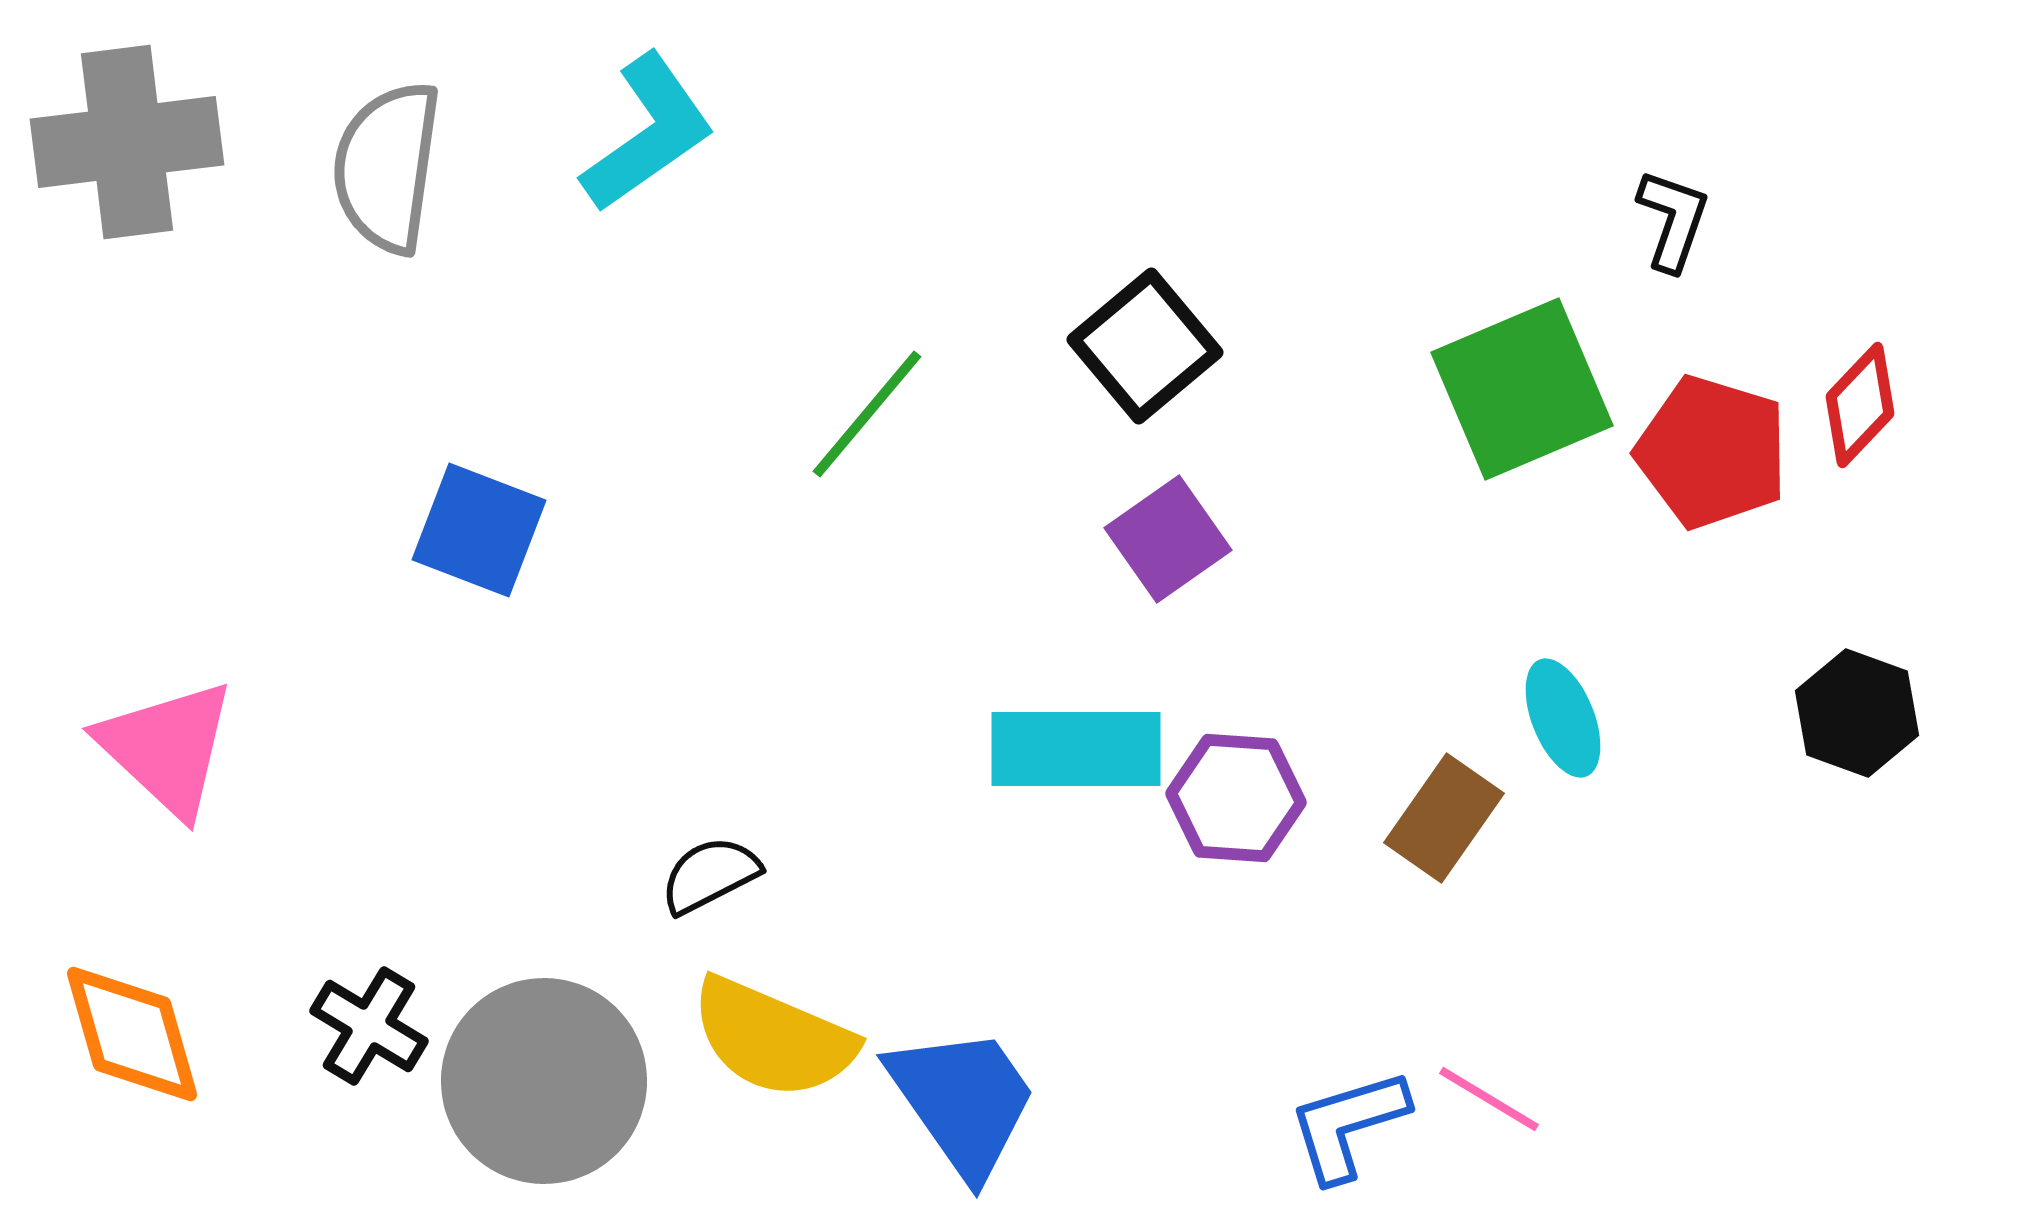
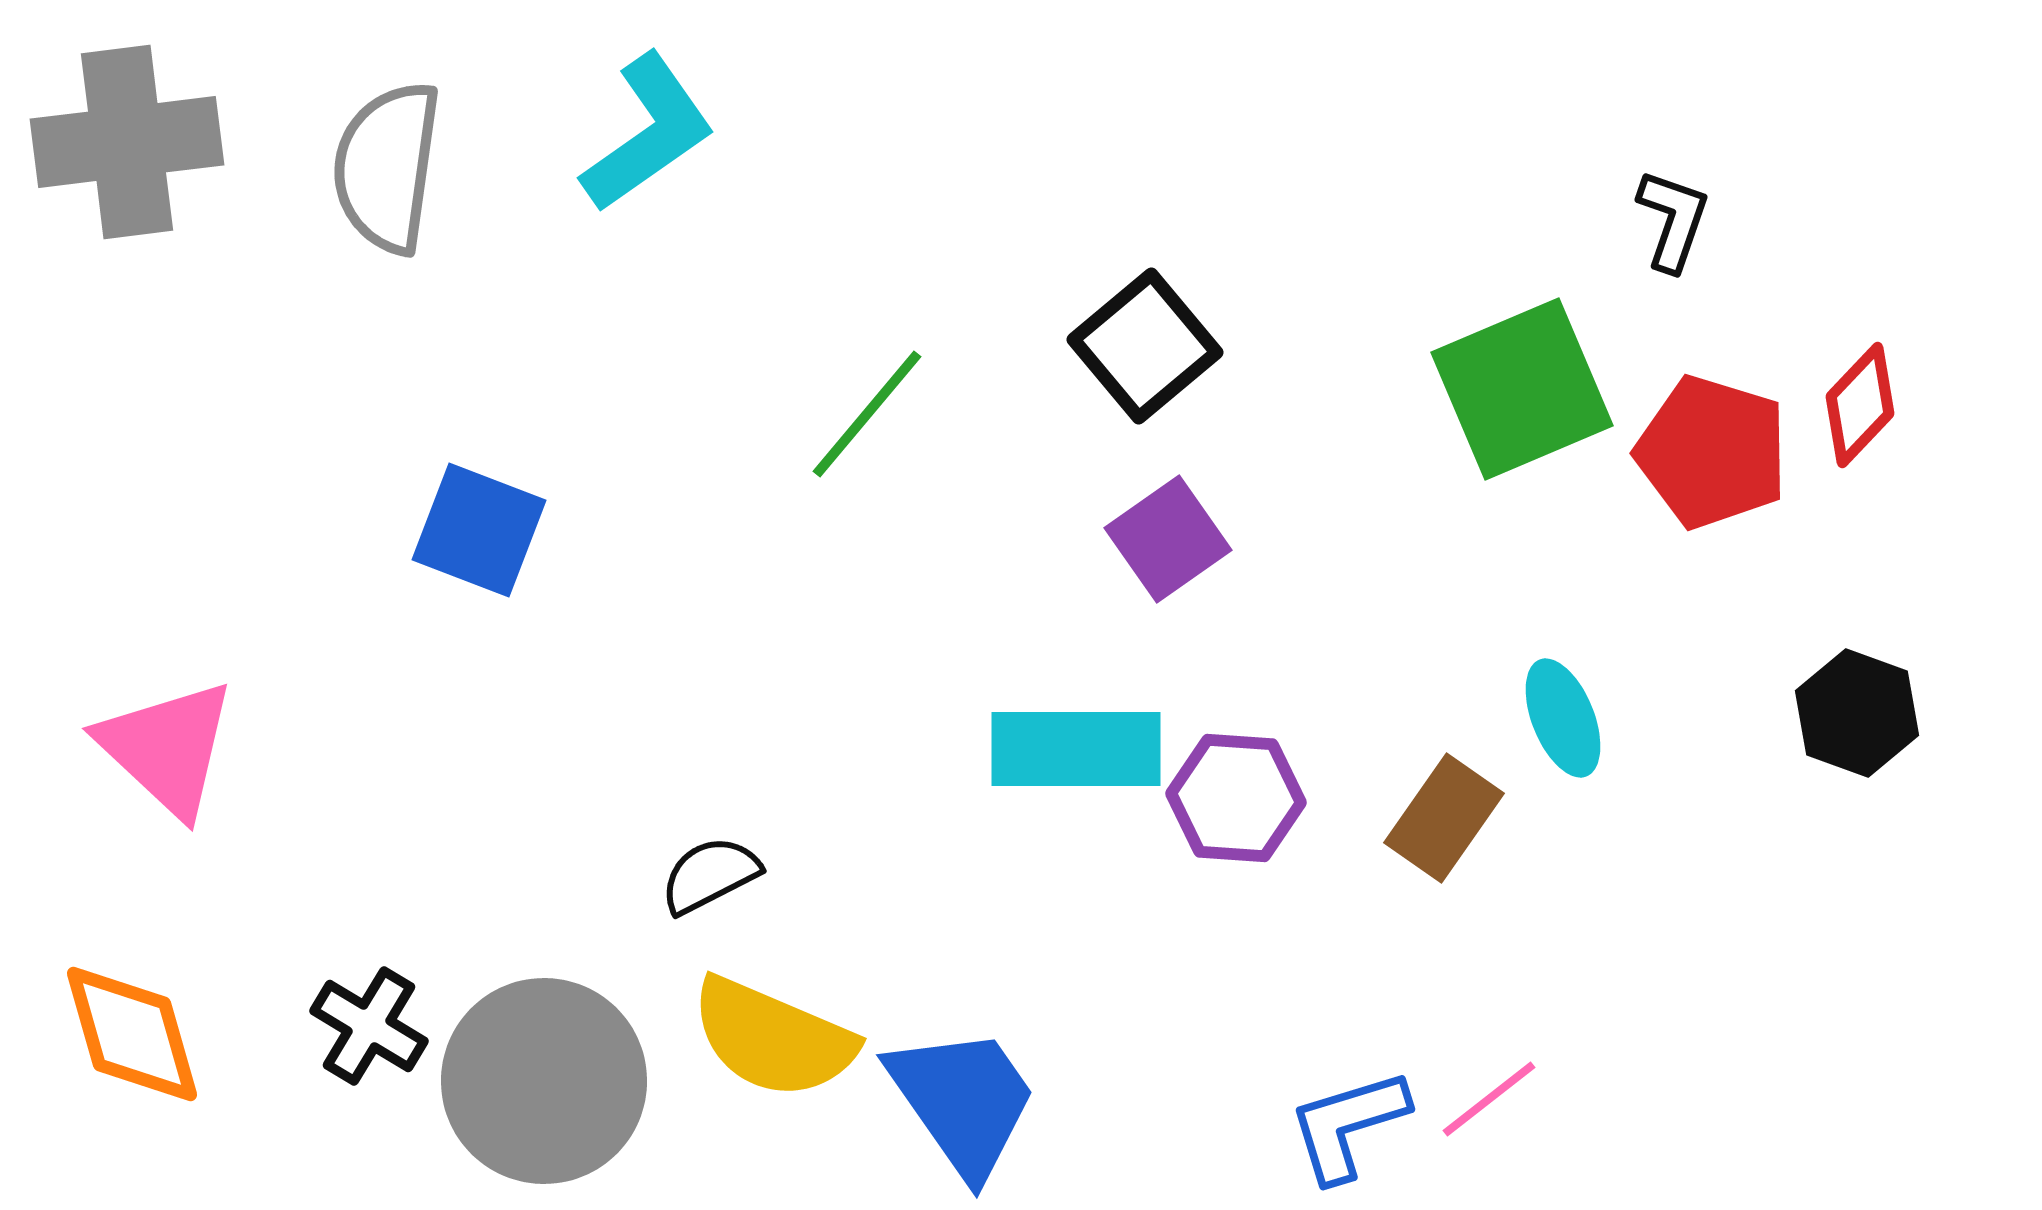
pink line: rotated 69 degrees counterclockwise
